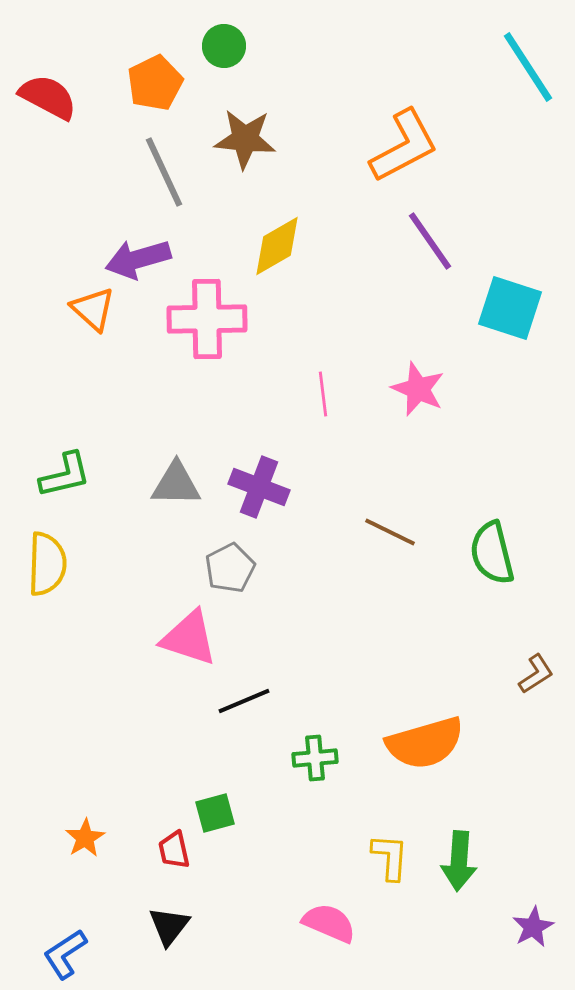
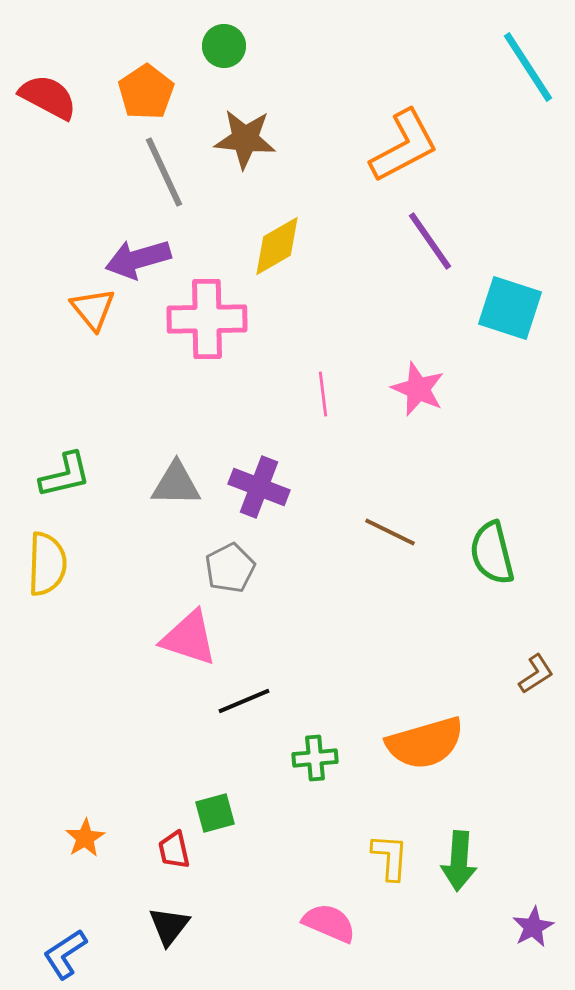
orange pentagon: moved 9 px left, 9 px down; rotated 8 degrees counterclockwise
orange triangle: rotated 9 degrees clockwise
